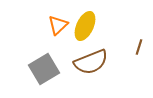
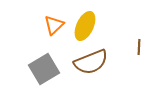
orange triangle: moved 4 px left
brown line: rotated 14 degrees counterclockwise
